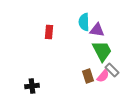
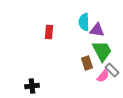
brown rectangle: moved 1 px left, 13 px up
